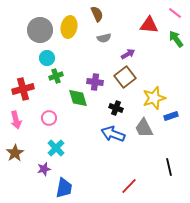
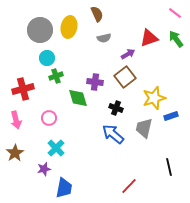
red triangle: moved 13 px down; rotated 24 degrees counterclockwise
gray trapezoid: rotated 40 degrees clockwise
blue arrow: rotated 20 degrees clockwise
